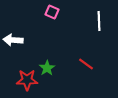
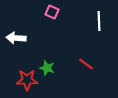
white arrow: moved 3 px right, 2 px up
green star: rotated 21 degrees counterclockwise
